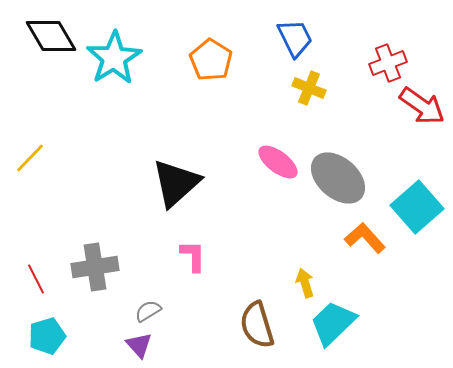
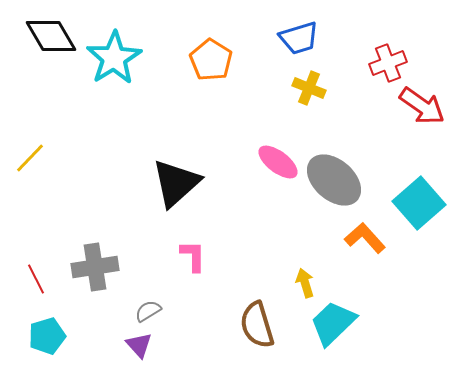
blue trapezoid: moved 4 px right; rotated 99 degrees clockwise
gray ellipse: moved 4 px left, 2 px down
cyan square: moved 2 px right, 4 px up
